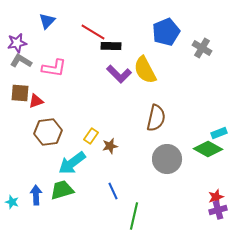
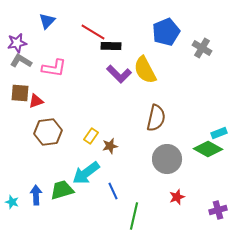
cyan arrow: moved 14 px right, 10 px down
red star: moved 39 px left
